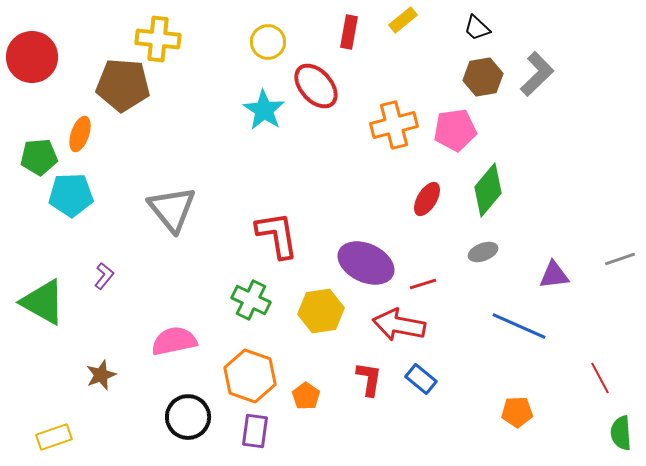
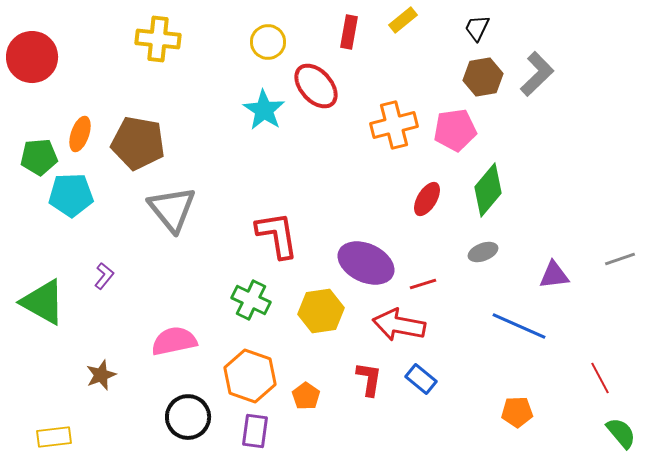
black trapezoid at (477, 28): rotated 72 degrees clockwise
brown pentagon at (123, 85): moved 15 px right, 58 px down; rotated 6 degrees clockwise
green semicircle at (621, 433): rotated 144 degrees clockwise
yellow rectangle at (54, 437): rotated 12 degrees clockwise
